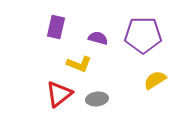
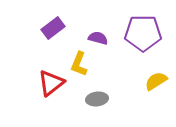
purple rectangle: moved 3 px left, 1 px down; rotated 40 degrees clockwise
purple pentagon: moved 2 px up
yellow L-shape: rotated 90 degrees clockwise
yellow semicircle: moved 1 px right, 1 px down
red triangle: moved 8 px left, 11 px up
